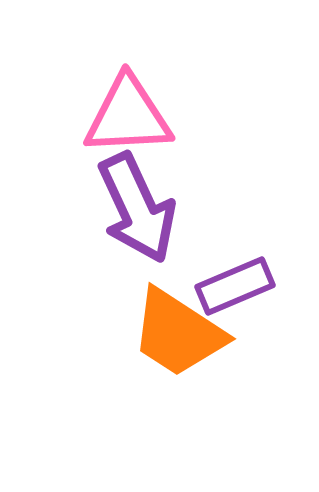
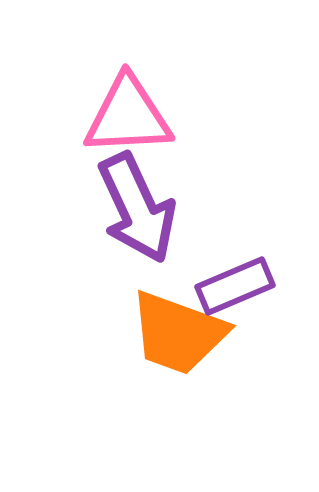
orange trapezoid: rotated 13 degrees counterclockwise
